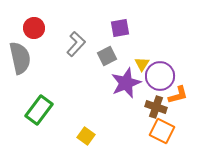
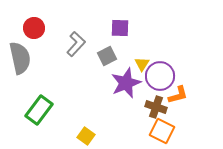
purple square: rotated 12 degrees clockwise
